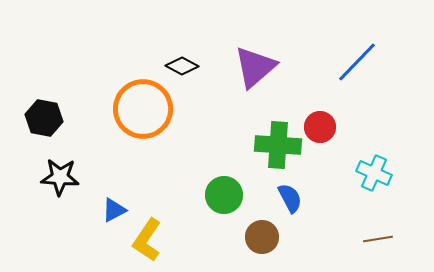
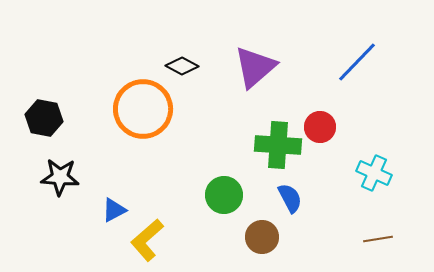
yellow L-shape: rotated 15 degrees clockwise
